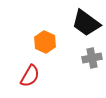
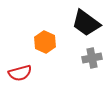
red semicircle: moved 10 px left, 3 px up; rotated 45 degrees clockwise
